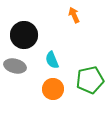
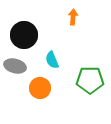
orange arrow: moved 1 px left, 2 px down; rotated 28 degrees clockwise
green pentagon: rotated 12 degrees clockwise
orange circle: moved 13 px left, 1 px up
